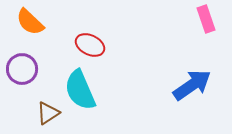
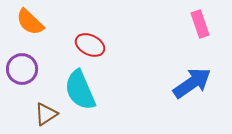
pink rectangle: moved 6 px left, 5 px down
blue arrow: moved 2 px up
brown triangle: moved 2 px left, 1 px down
